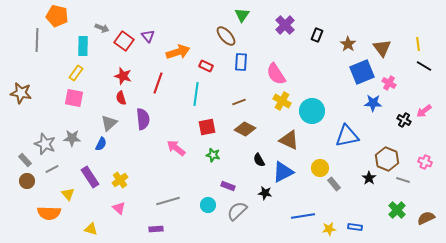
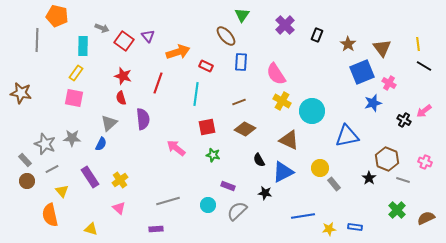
blue star at (373, 103): rotated 18 degrees counterclockwise
yellow triangle at (68, 194): moved 6 px left, 3 px up
orange semicircle at (49, 213): moved 1 px right, 2 px down; rotated 75 degrees clockwise
